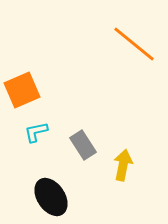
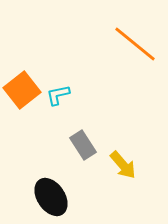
orange line: moved 1 px right
orange square: rotated 15 degrees counterclockwise
cyan L-shape: moved 22 px right, 37 px up
yellow arrow: rotated 128 degrees clockwise
